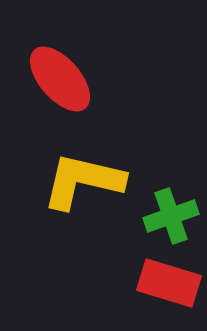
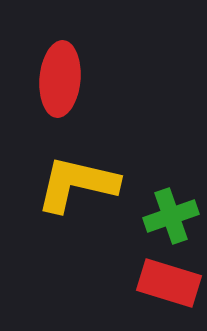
red ellipse: rotated 46 degrees clockwise
yellow L-shape: moved 6 px left, 3 px down
